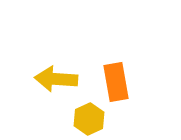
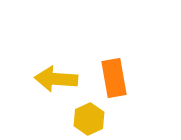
orange rectangle: moved 2 px left, 4 px up
